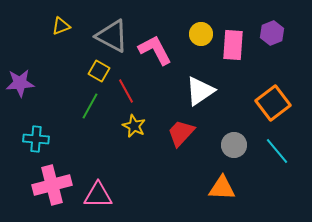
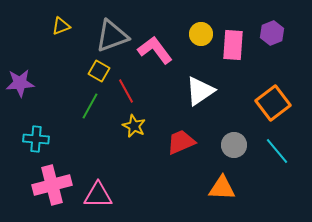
gray triangle: rotated 48 degrees counterclockwise
pink L-shape: rotated 9 degrees counterclockwise
red trapezoid: moved 9 px down; rotated 24 degrees clockwise
